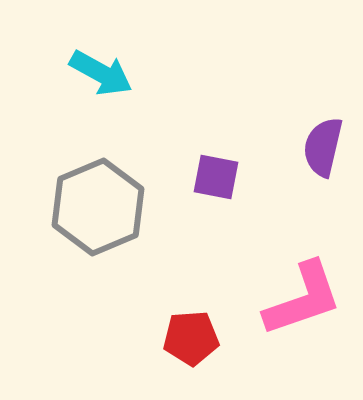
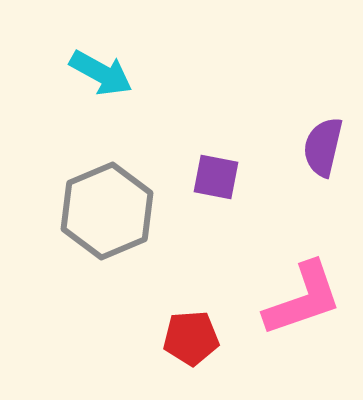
gray hexagon: moved 9 px right, 4 px down
